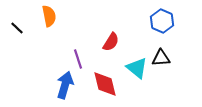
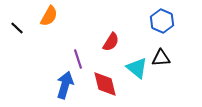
orange semicircle: rotated 40 degrees clockwise
